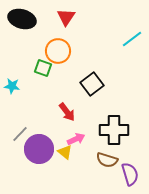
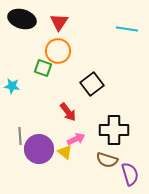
red triangle: moved 7 px left, 5 px down
cyan line: moved 5 px left, 10 px up; rotated 45 degrees clockwise
red arrow: moved 1 px right
gray line: moved 2 px down; rotated 48 degrees counterclockwise
